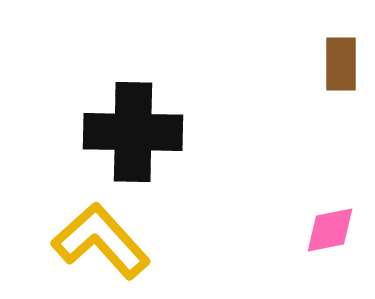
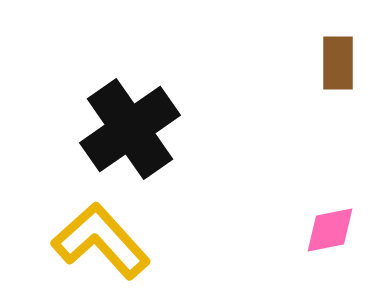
brown rectangle: moved 3 px left, 1 px up
black cross: moved 3 px left, 3 px up; rotated 36 degrees counterclockwise
